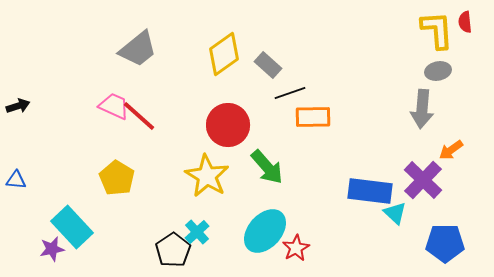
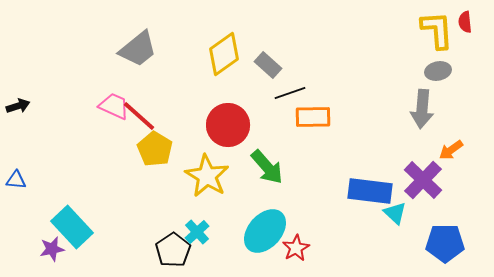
yellow pentagon: moved 38 px right, 29 px up
